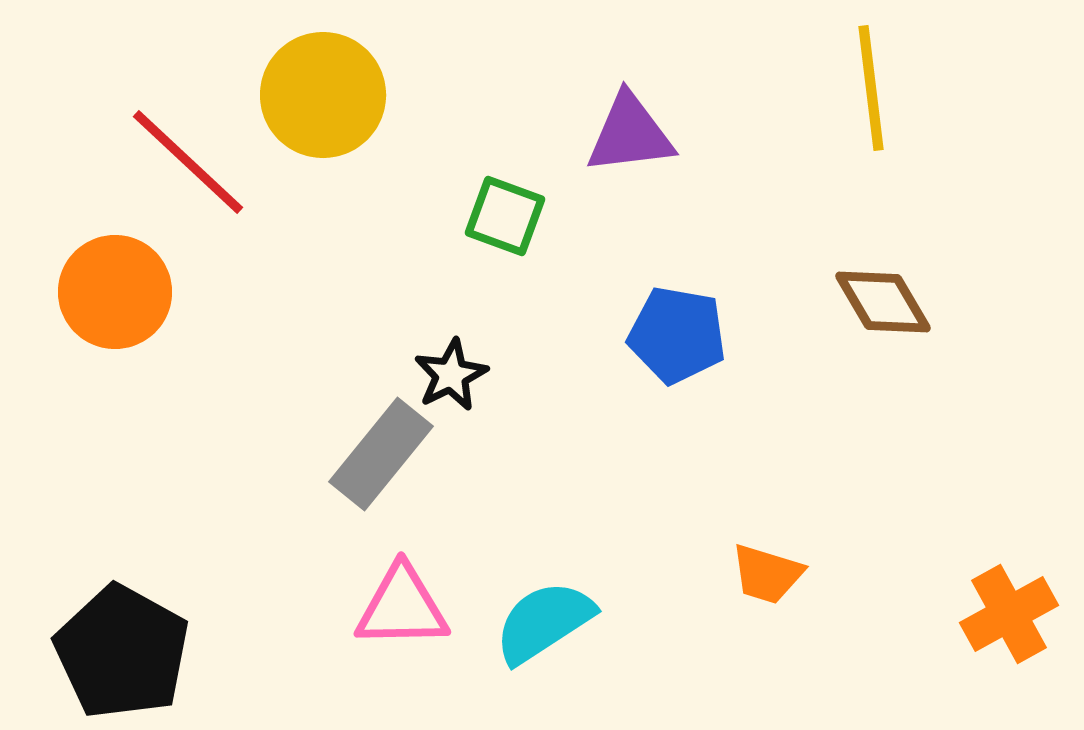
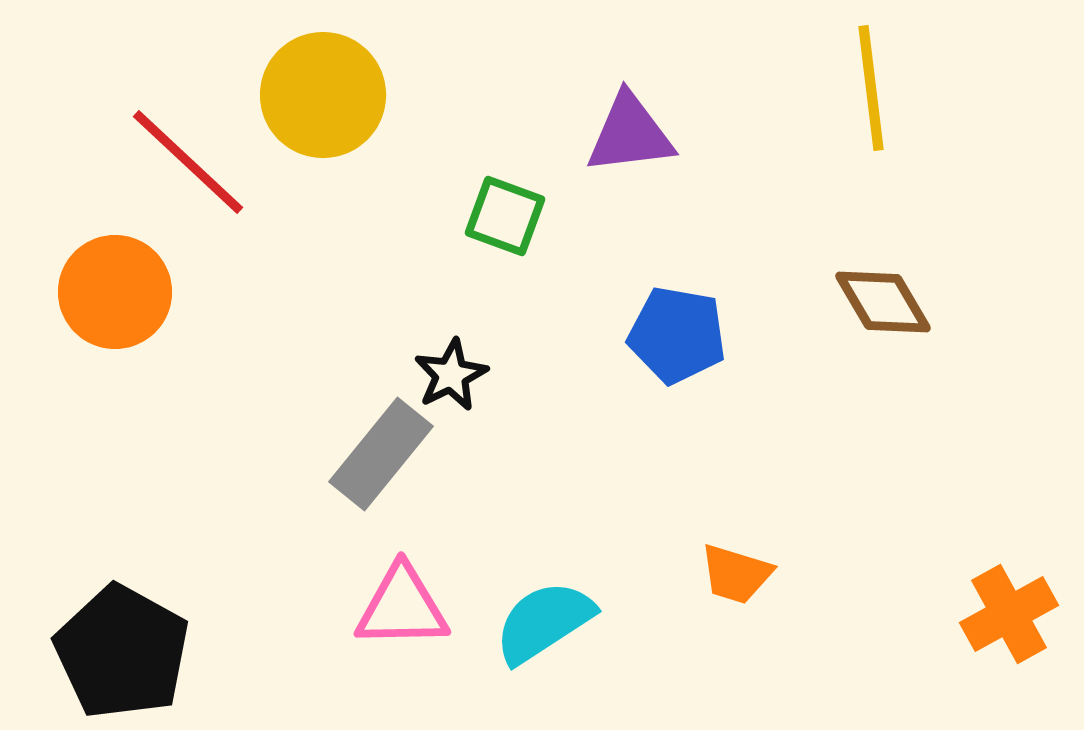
orange trapezoid: moved 31 px left
